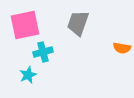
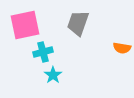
cyan star: moved 25 px right; rotated 12 degrees counterclockwise
